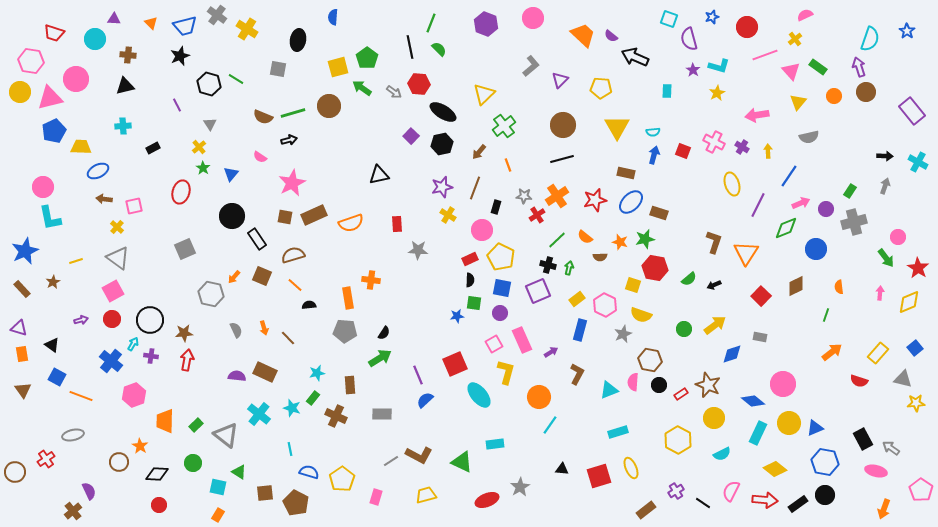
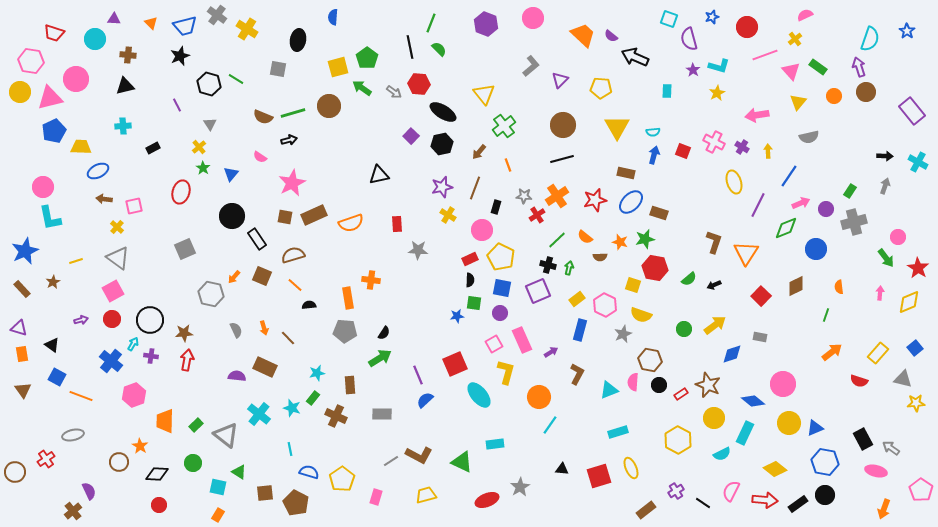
yellow triangle at (484, 94): rotated 25 degrees counterclockwise
yellow ellipse at (732, 184): moved 2 px right, 2 px up
brown rectangle at (265, 372): moved 5 px up
cyan rectangle at (758, 433): moved 13 px left
